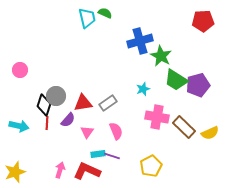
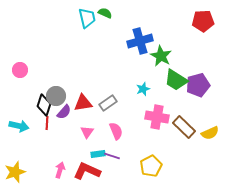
purple semicircle: moved 4 px left, 8 px up
